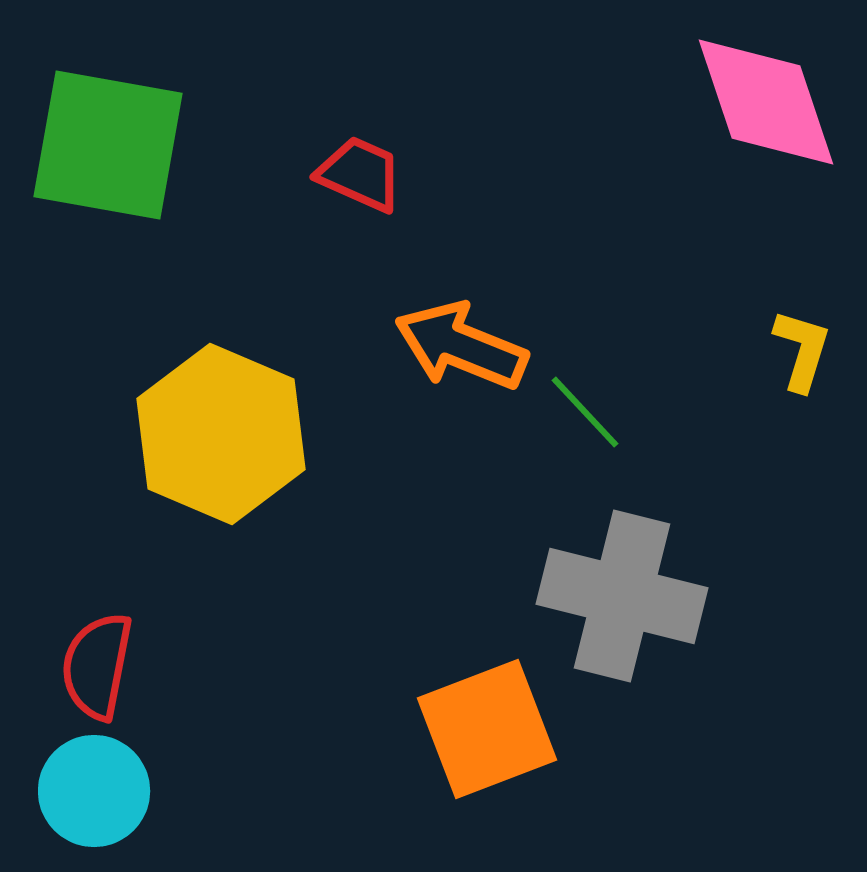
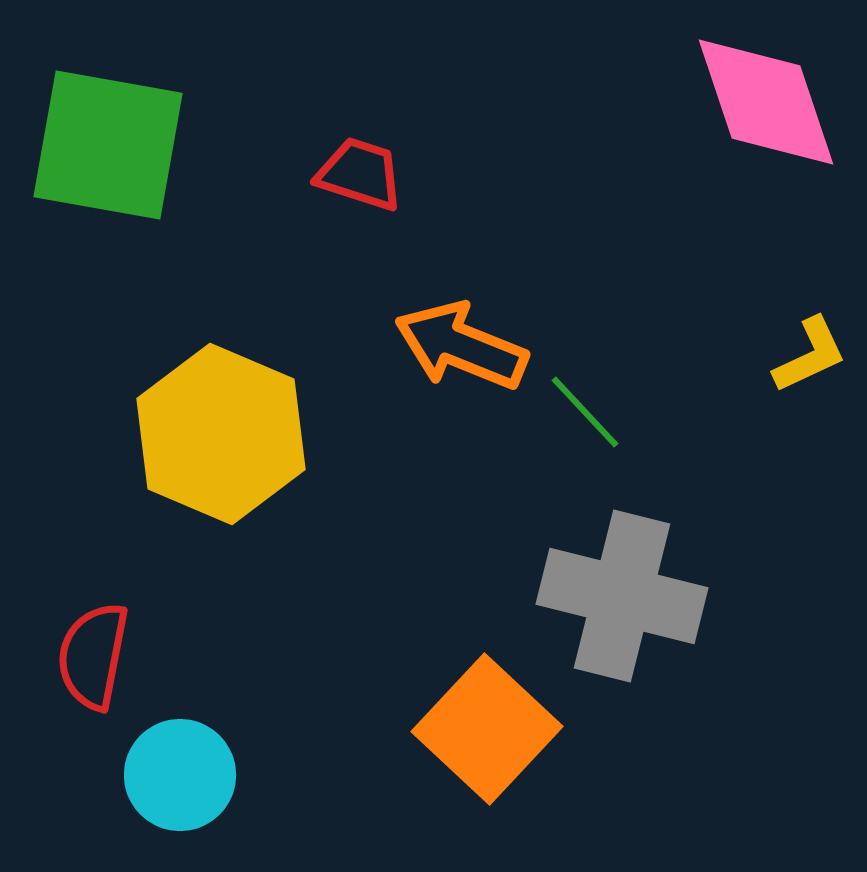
red trapezoid: rotated 6 degrees counterclockwise
yellow L-shape: moved 8 px right, 5 px down; rotated 48 degrees clockwise
red semicircle: moved 4 px left, 10 px up
orange square: rotated 26 degrees counterclockwise
cyan circle: moved 86 px right, 16 px up
